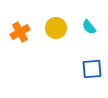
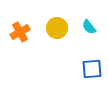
yellow circle: moved 1 px right
